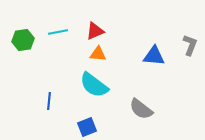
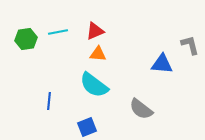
green hexagon: moved 3 px right, 1 px up
gray L-shape: rotated 35 degrees counterclockwise
blue triangle: moved 8 px right, 8 px down
